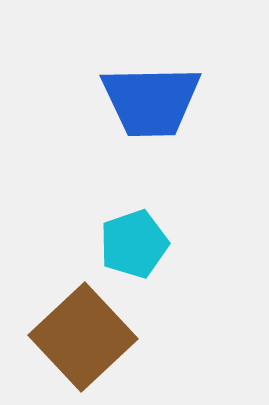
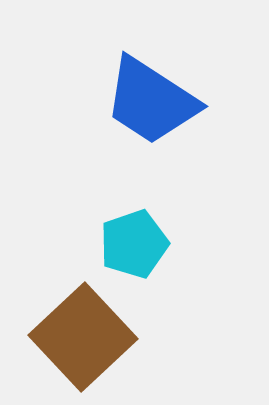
blue trapezoid: rotated 34 degrees clockwise
